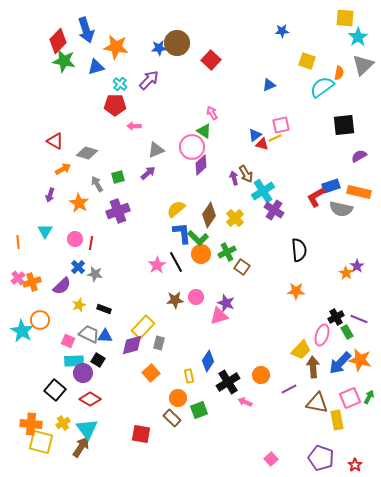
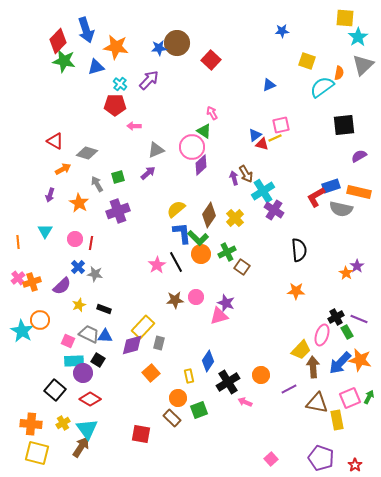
yellow square at (41, 442): moved 4 px left, 11 px down
